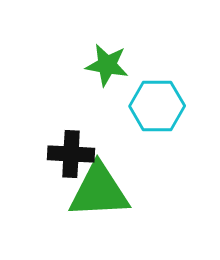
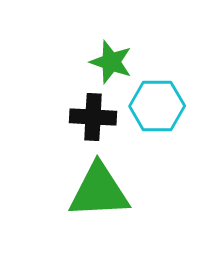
green star: moved 4 px right, 3 px up; rotated 9 degrees clockwise
black cross: moved 22 px right, 37 px up
